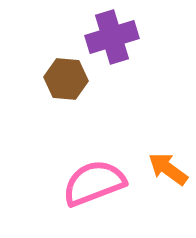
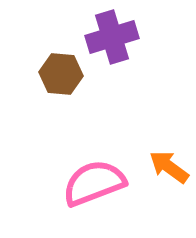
brown hexagon: moved 5 px left, 5 px up
orange arrow: moved 1 px right, 2 px up
